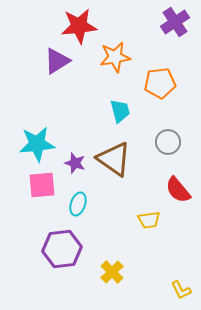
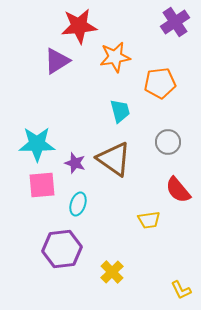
cyan star: rotated 6 degrees clockwise
